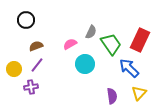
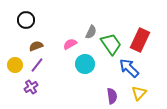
yellow circle: moved 1 px right, 4 px up
purple cross: rotated 24 degrees counterclockwise
